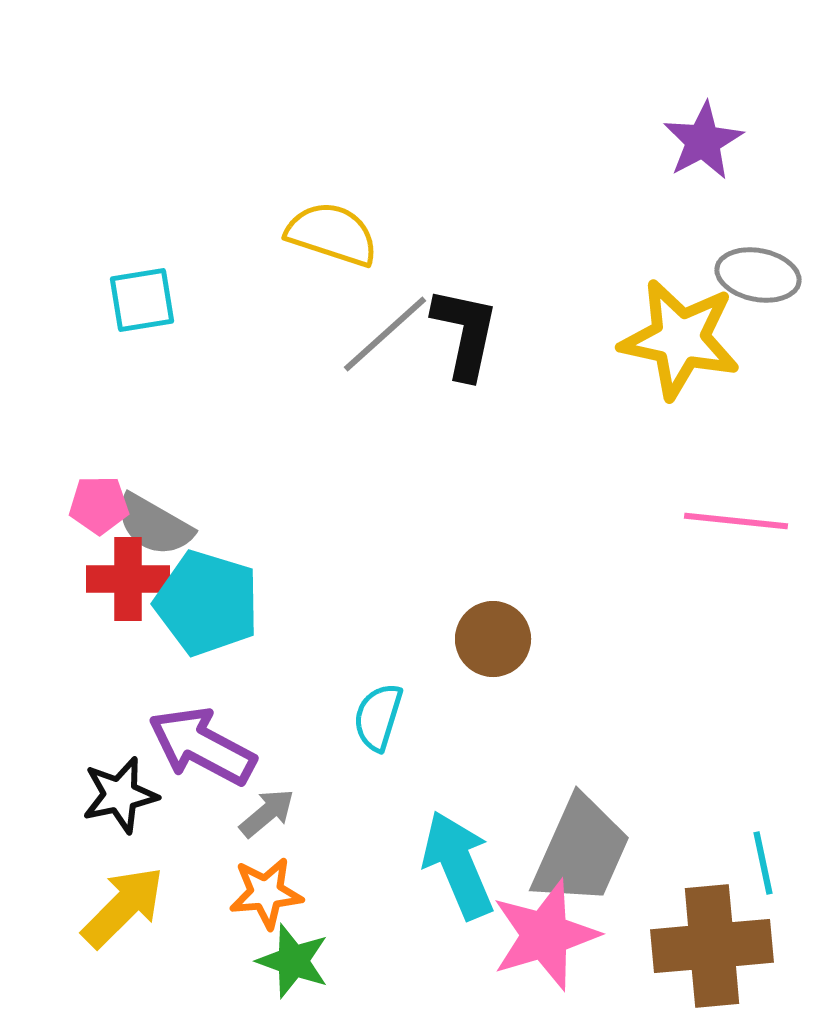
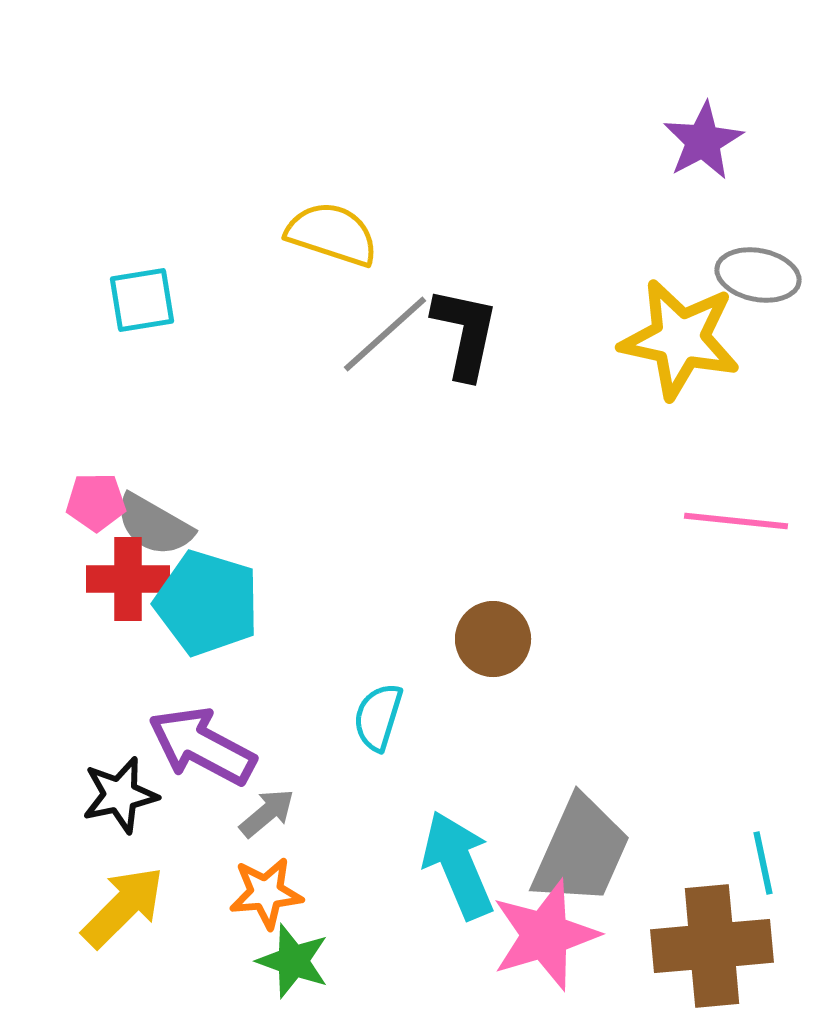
pink pentagon: moved 3 px left, 3 px up
